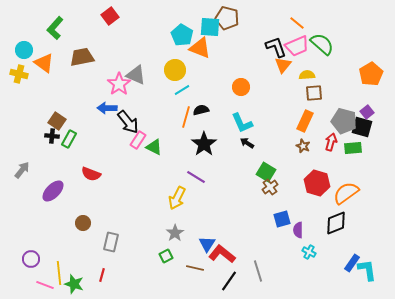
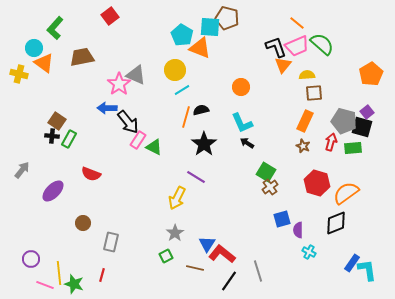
cyan circle at (24, 50): moved 10 px right, 2 px up
